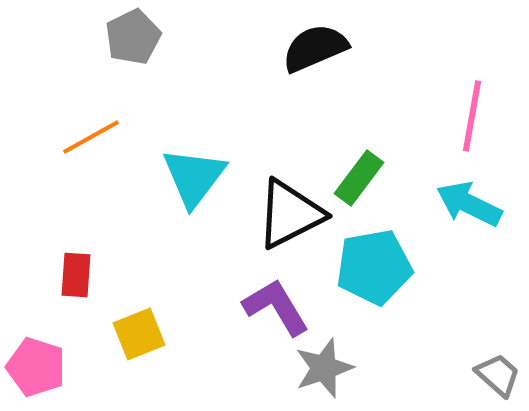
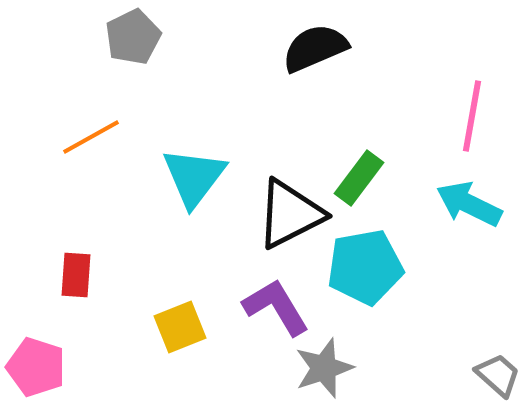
cyan pentagon: moved 9 px left
yellow square: moved 41 px right, 7 px up
